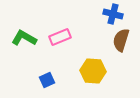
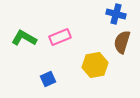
blue cross: moved 3 px right
brown semicircle: moved 1 px right, 2 px down
yellow hexagon: moved 2 px right, 6 px up; rotated 15 degrees counterclockwise
blue square: moved 1 px right, 1 px up
